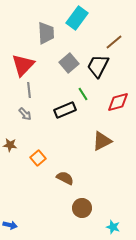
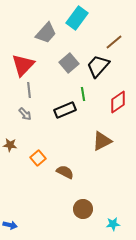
gray trapezoid: rotated 45 degrees clockwise
black trapezoid: rotated 15 degrees clockwise
green line: rotated 24 degrees clockwise
red diamond: rotated 20 degrees counterclockwise
brown semicircle: moved 6 px up
brown circle: moved 1 px right, 1 px down
cyan star: moved 3 px up; rotated 24 degrees counterclockwise
